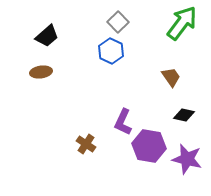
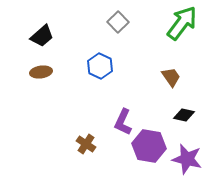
black trapezoid: moved 5 px left
blue hexagon: moved 11 px left, 15 px down
